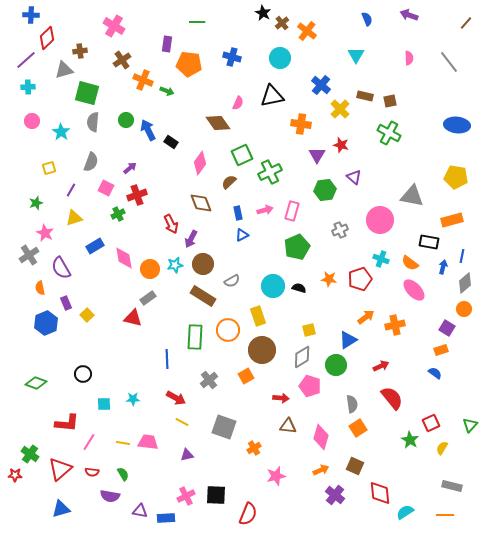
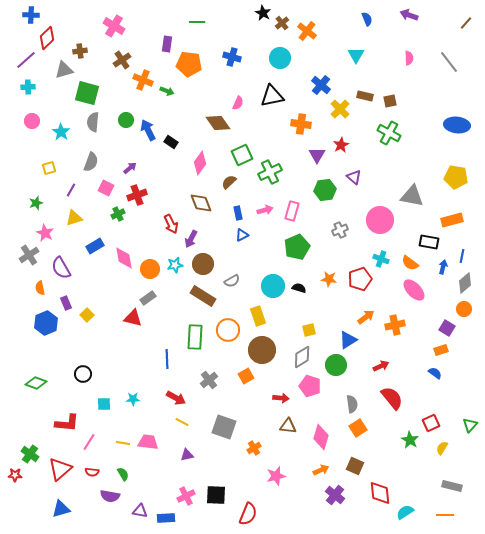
red star at (341, 145): rotated 28 degrees clockwise
